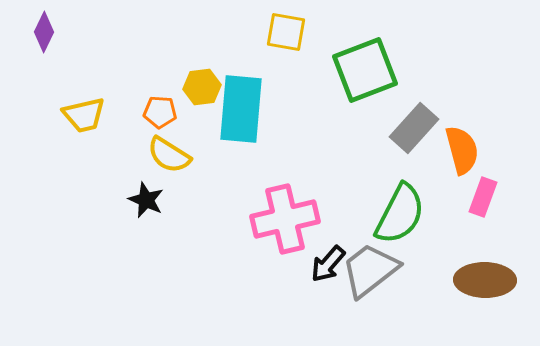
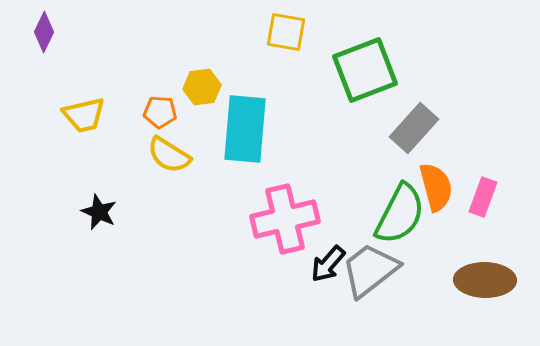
cyan rectangle: moved 4 px right, 20 px down
orange semicircle: moved 26 px left, 37 px down
black star: moved 47 px left, 12 px down
